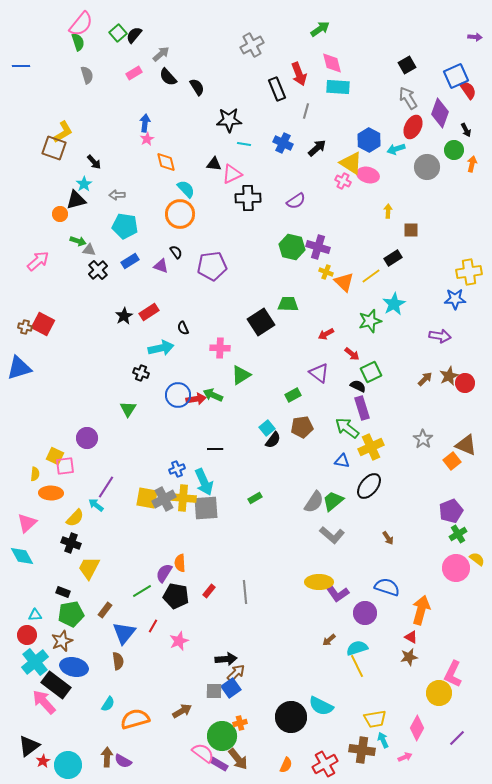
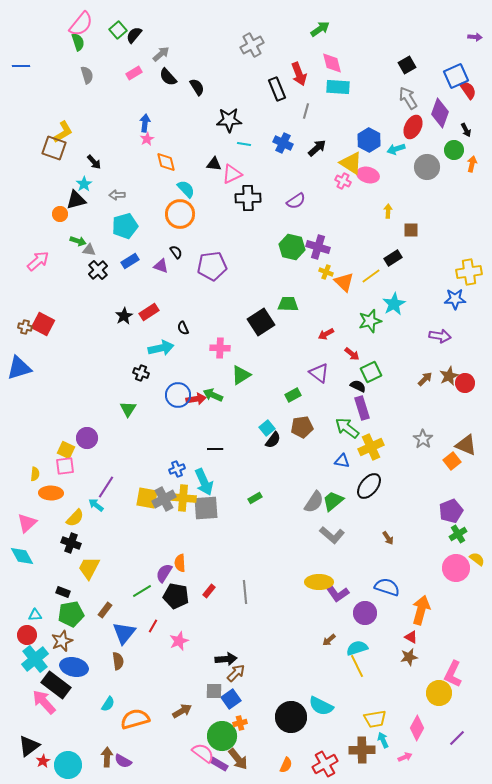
green square at (118, 33): moved 3 px up
cyan pentagon at (125, 226): rotated 25 degrees counterclockwise
yellow square at (55, 456): moved 11 px right, 6 px up
cyan cross at (35, 662): moved 3 px up
blue square at (231, 688): moved 11 px down
brown cross at (362, 750): rotated 10 degrees counterclockwise
